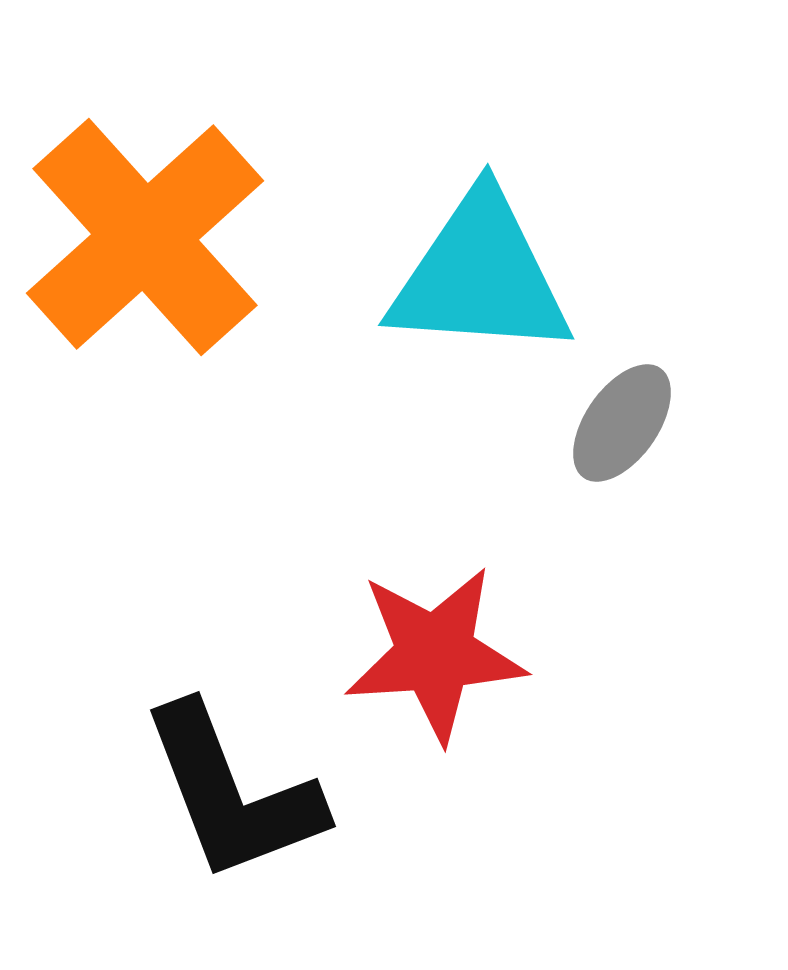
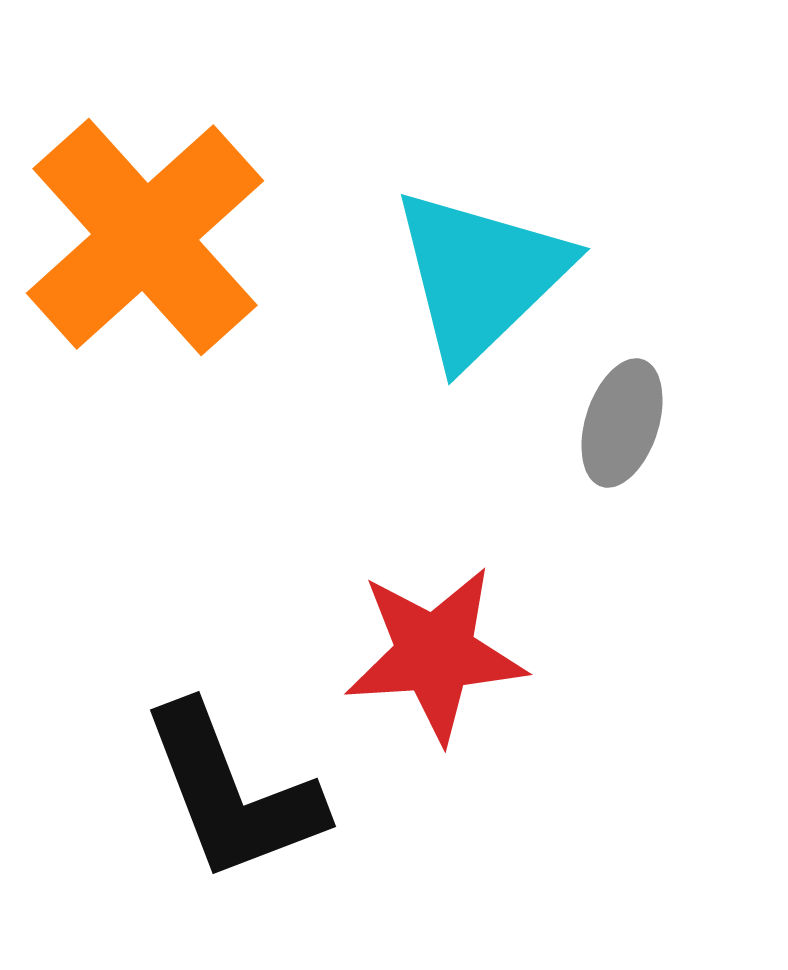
cyan triangle: rotated 48 degrees counterclockwise
gray ellipse: rotated 17 degrees counterclockwise
